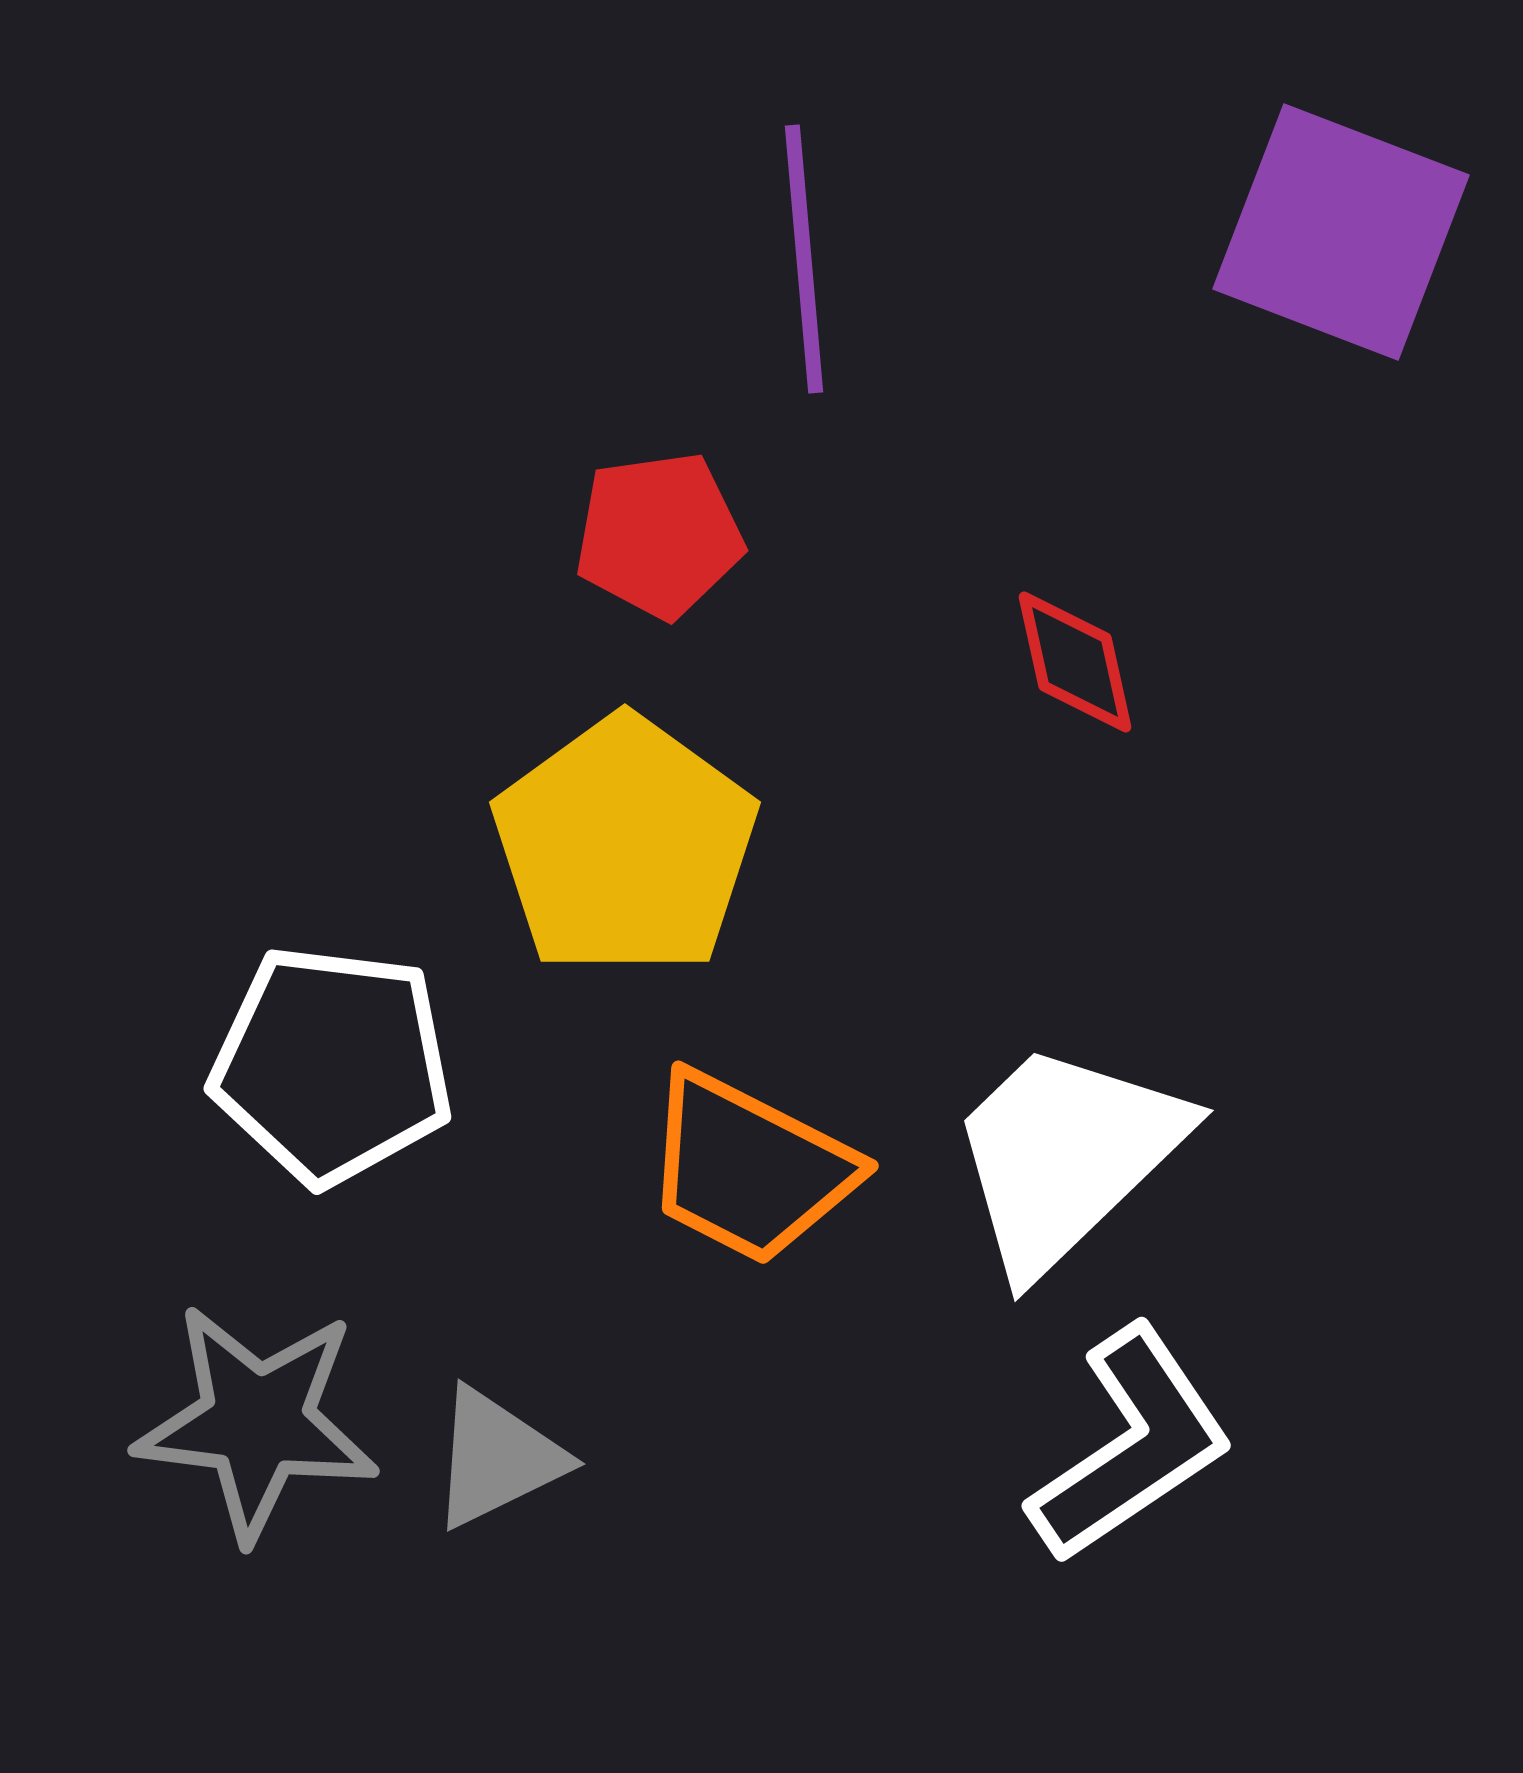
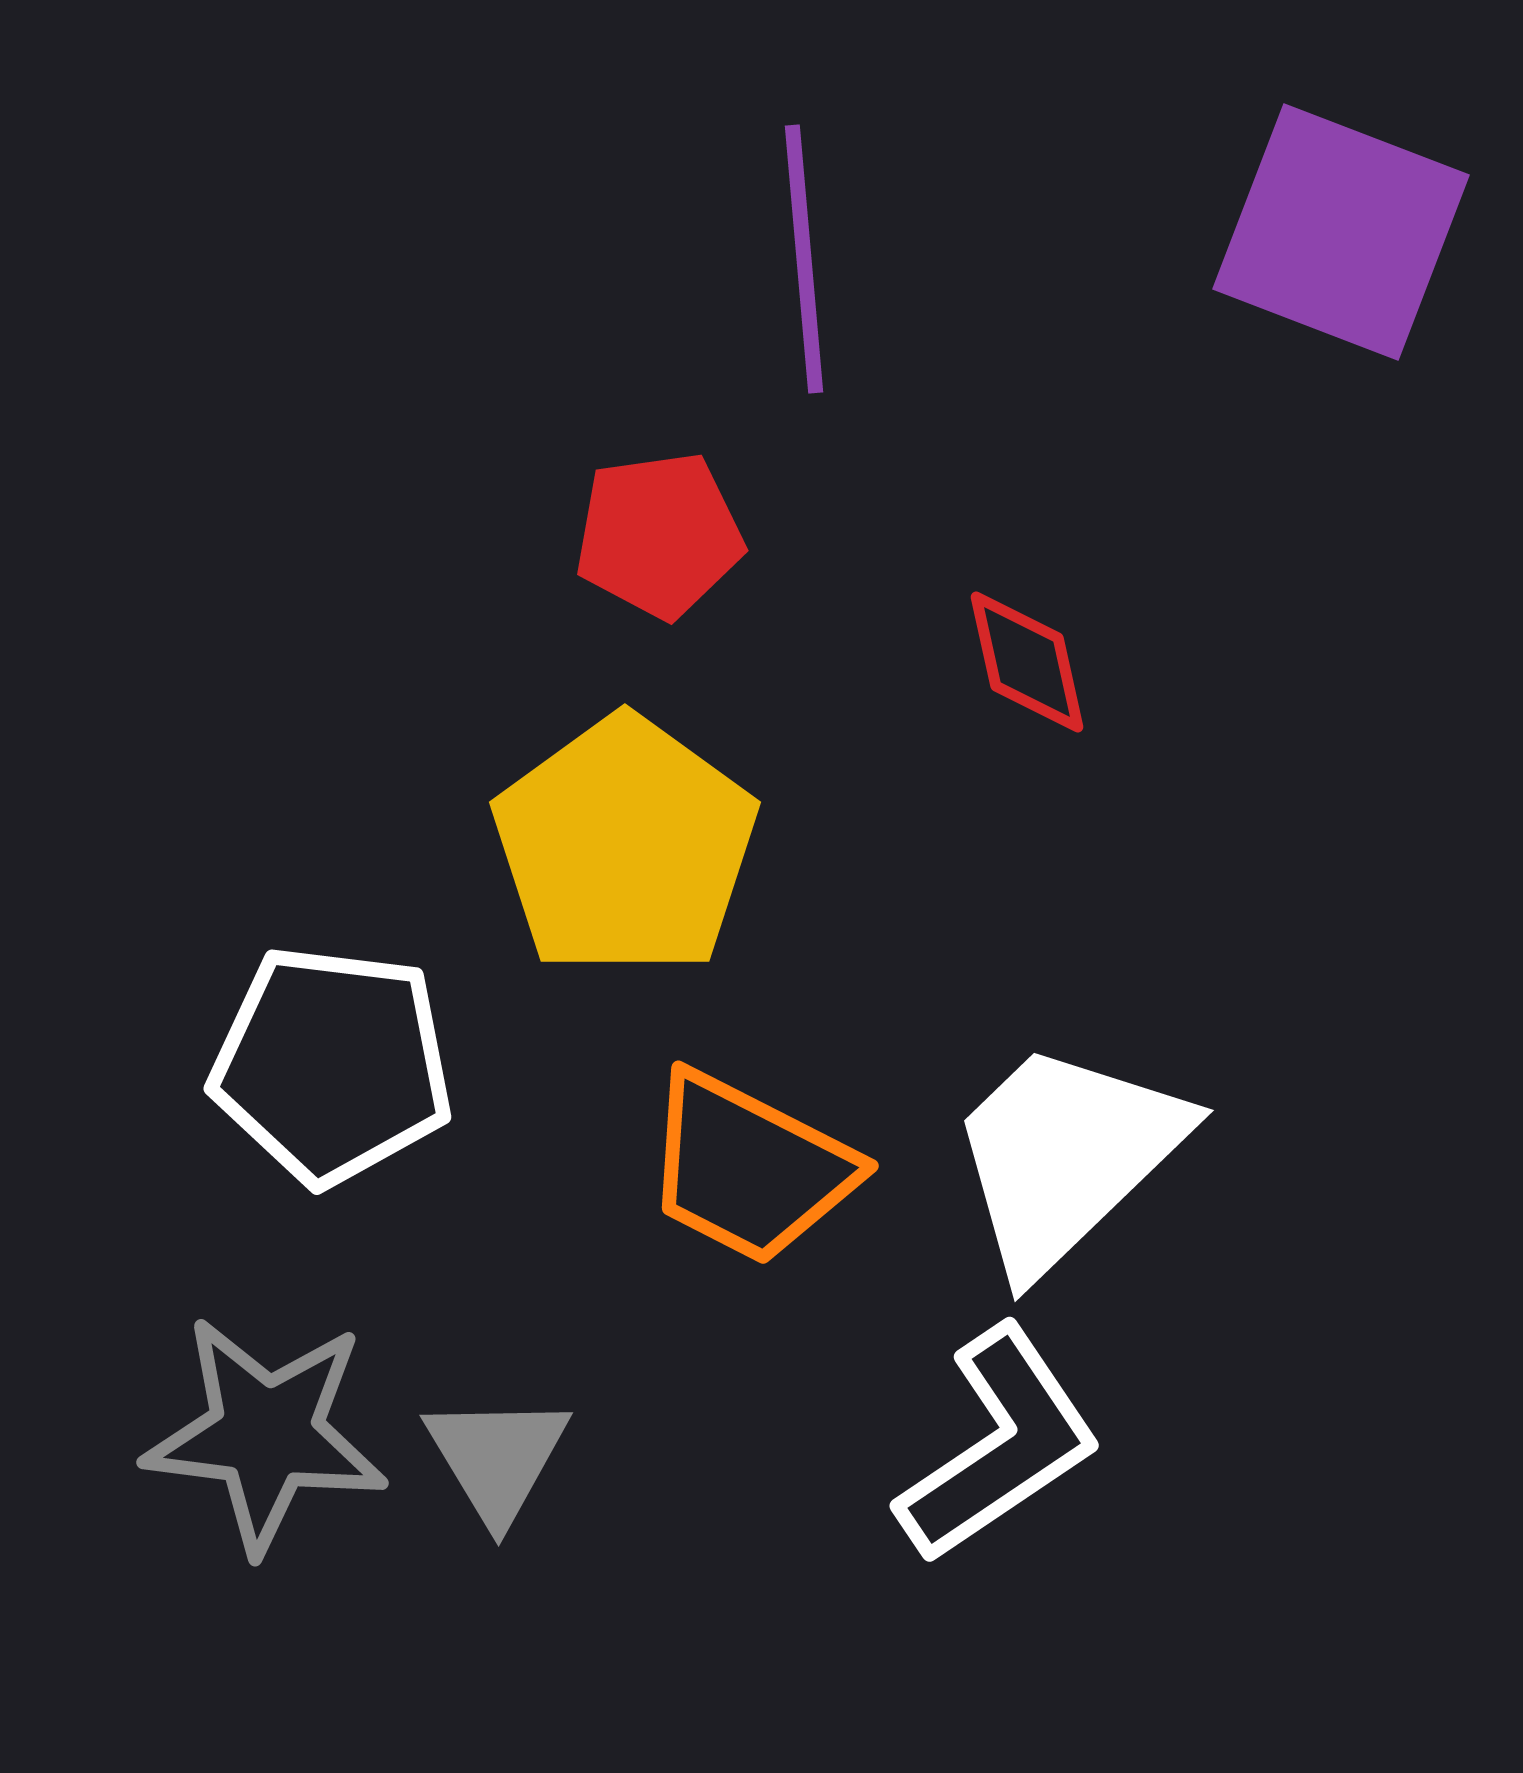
red diamond: moved 48 px left
gray star: moved 9 px right, 12 px down
white L-shape: moved 132 px left
gray triangle: rotated 35 degrees counterclockwise
